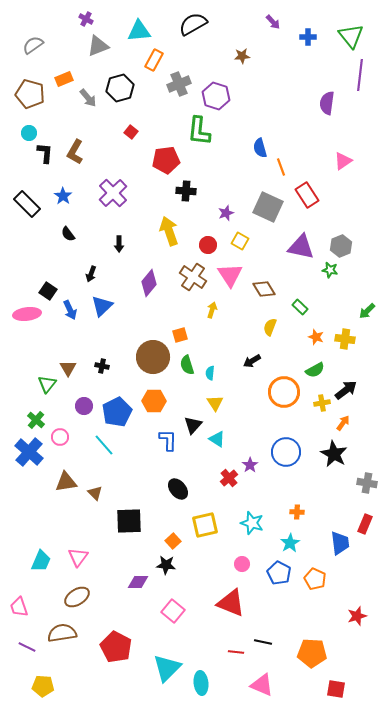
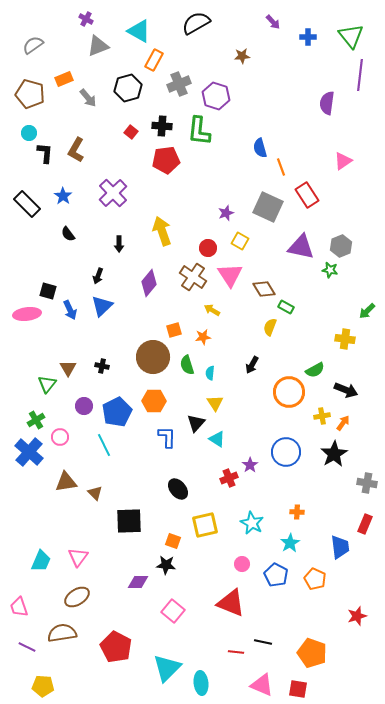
black semicircle at (193, 24): moved 3 px right, 1 px up
cyan triangle at (139, 31): rotated 35 degrees clockwise
black hexagon at (120, 88): moved 8 px right
brown L-shape at (75, 152): moved 1 px right, 2 px up
black cross at (186, 191): moved 24 px left, 65 px up
yellow arrow at (169, 231): moved 7 px left
red circle at (208, 245): moved 3 px down
black arrow at (91, 274): moved 7 px right, 2 px down
black square at (48, 291): rotated 18 degrees counterclockwise
green rectangle at (300, 307): moved 14 px left; rotated 14 degrees counterclockwise
yellow arrow at (212, 310): rotated 77 degrees counterclockwise
orange square at (180, 335): moved 6 px left, 5 px up
orange star at (316, 337): moved 113 px left; rotated 28 degrees counterclockwise
black arrow at (252, 361): moved 4 px down; rotated 30 degrees counterclockwise
black arrow at (346, 390): rotated 60 degrees clockwise
orange circle at (284, 392): moved 5 px right
yellow cross at (322, 403): moved 13 px down
green cross at (36, 420): rotated 18 degrees clockwise
black triangle at (193, 425): moved 3 px right, 2 px up
blue L-shape at (168, 440): moved 1 px left, 3 px up
cyan line at (104, 445): rotated 15 degrees clockwise
black star at (334, 454): rotated 12 degrees clockwise
red cross at (229, 478): rotated 18 degrees clockwise
cyan star at (252, 523): rotated 10 degrees clockwise
orange square at (173, 541): rotated 28 degrees counterclockwise
blue trapezoid at (340, 543): moved 4 px down
blue pentagon at (279, 573): moved 3 px left, 2 px down
orange pentagon at (312, 653): rotated 16 degrees clockwise
red square at (336, 689): moved 38 px left
